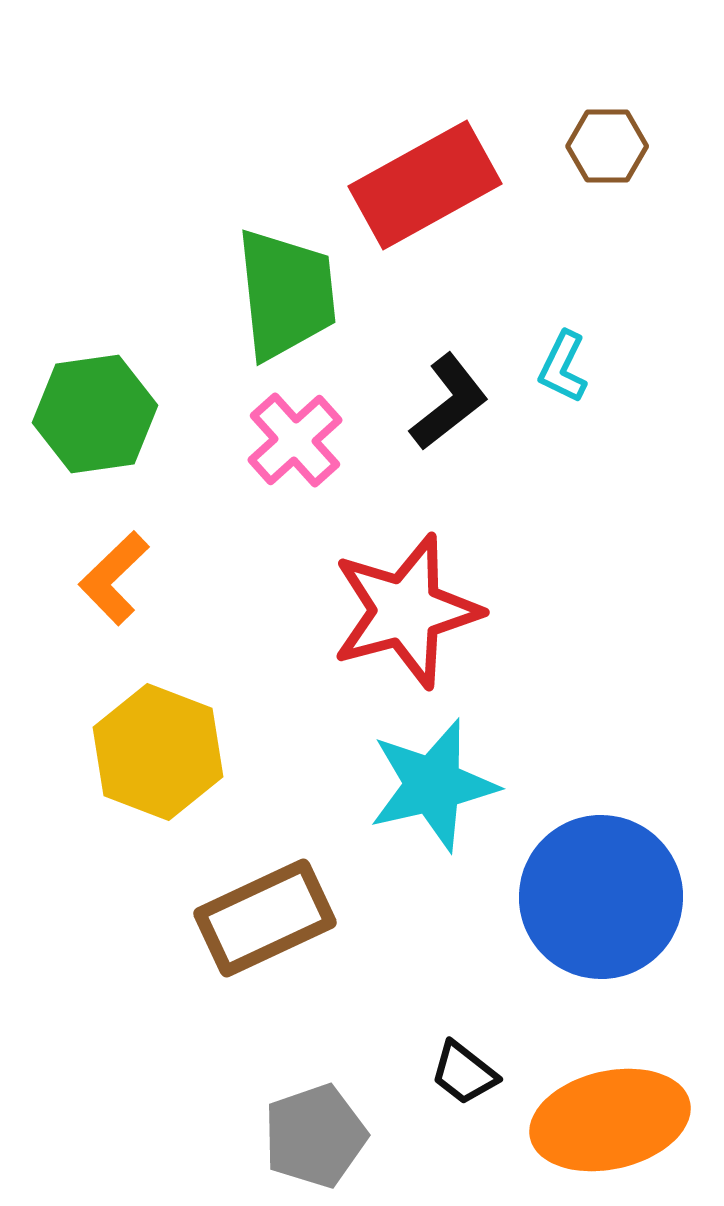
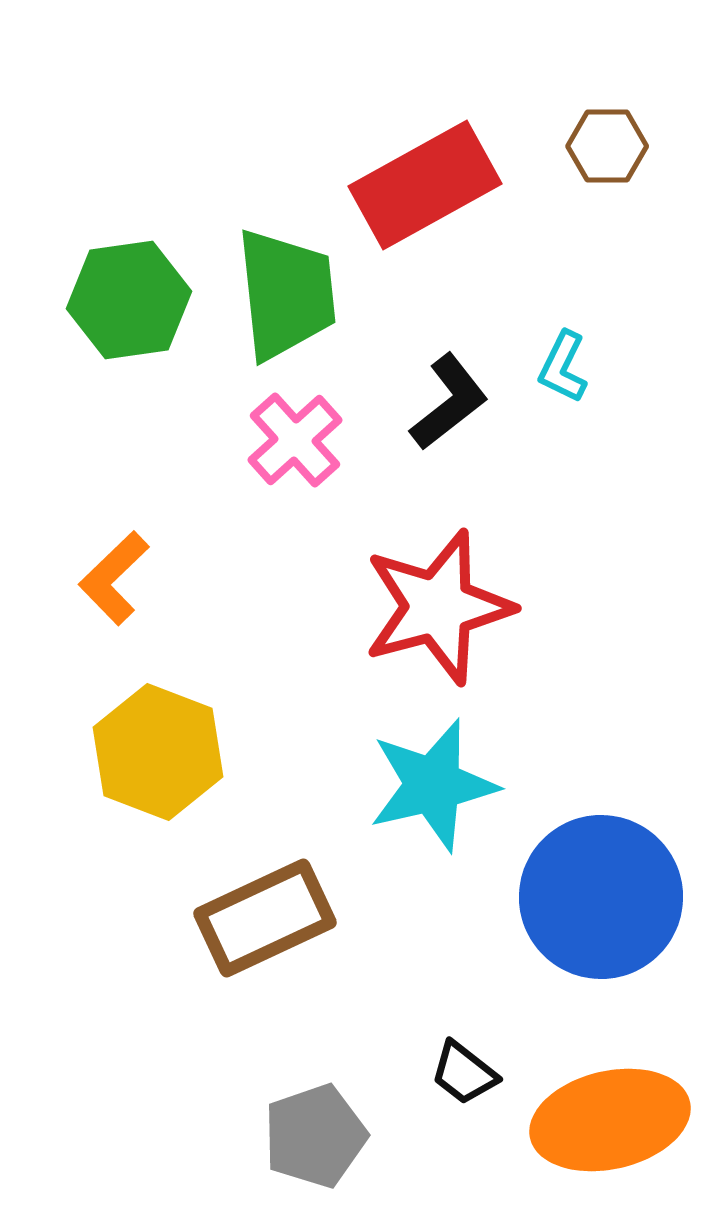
green hexagon: moved 34 px right, 114 px up
red star: moved 32 px right, 4 px up
